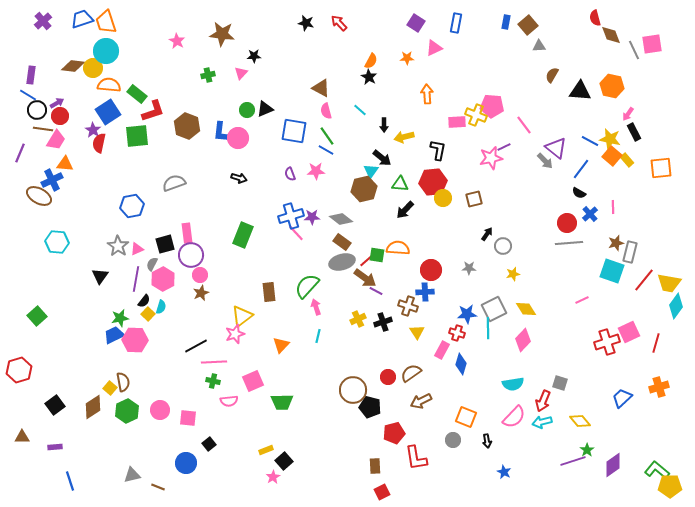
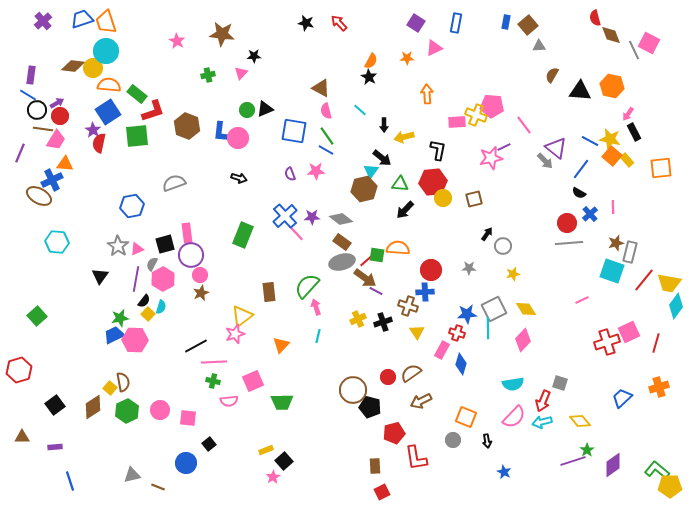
pink square at (652, 44): moved 3 px left, 1 px up; rotated 35 degrees clockwise
blue cross at (291, 216): moved 6 px left; rotated 25 degrees counterclockwise
